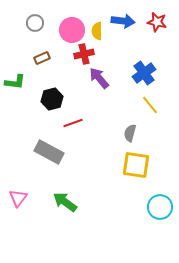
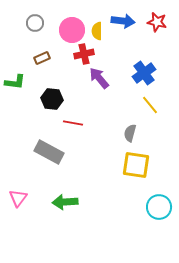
black hexagon: rotated 20 degrees clockwise
red line: rotated 30 degrees clockwise
green arrow: rotated 40 degrees counterclockwise
cyan circle: moved 1 px left
